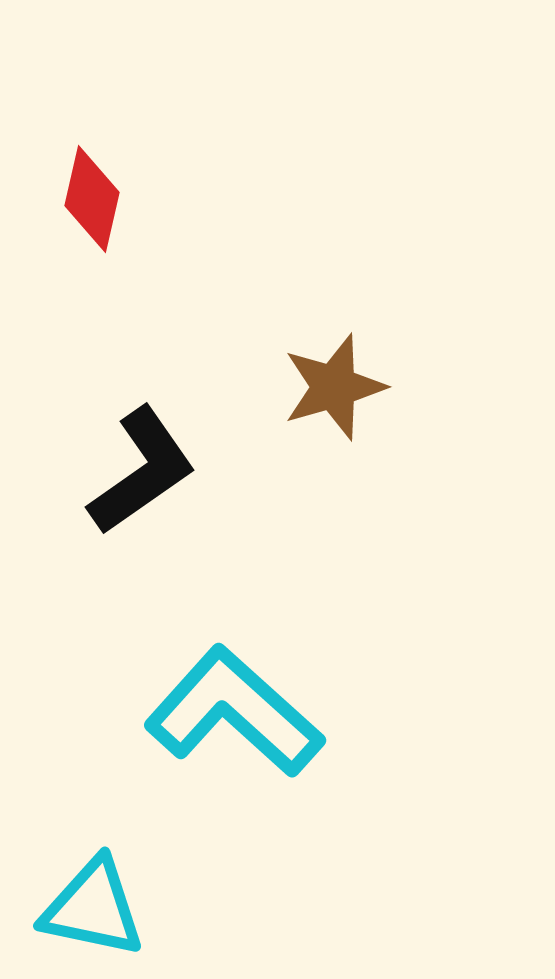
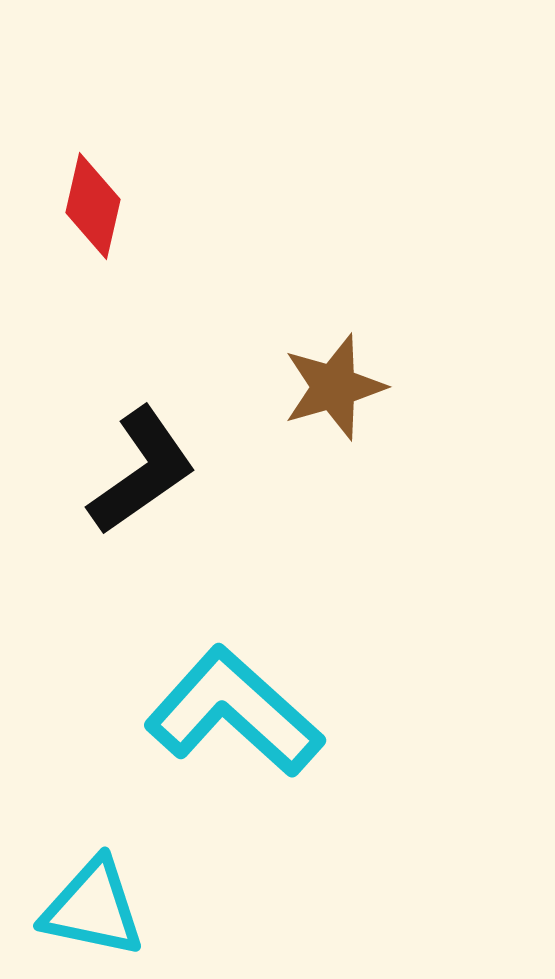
red diamond: moved 1 px right, 7 px down
